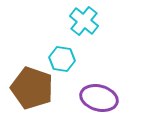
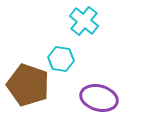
cyan hexagon: moved 1 px left
brown pentagon: moved 4 px left, 3 px up
